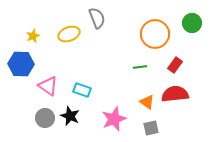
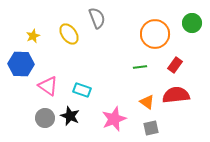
yellow ellipse: rotated 75 degrees clockwise
red semicircle: moved 1 px right, 1 px down
